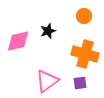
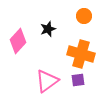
black star: moved 2 px up
pink diamond: rotated 35 degrees counterclockwise
orange cross: moved 4 px left
purple square: moved 2 px left, 3 px up
